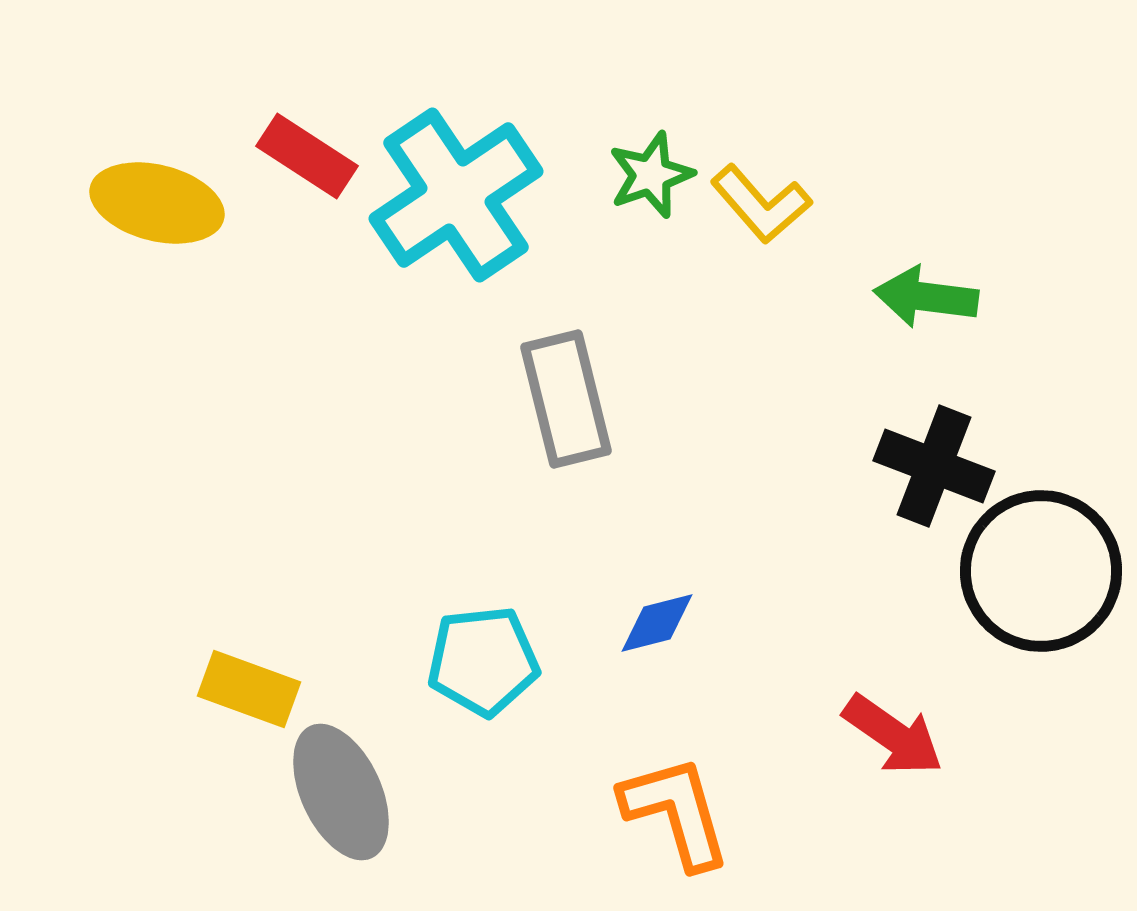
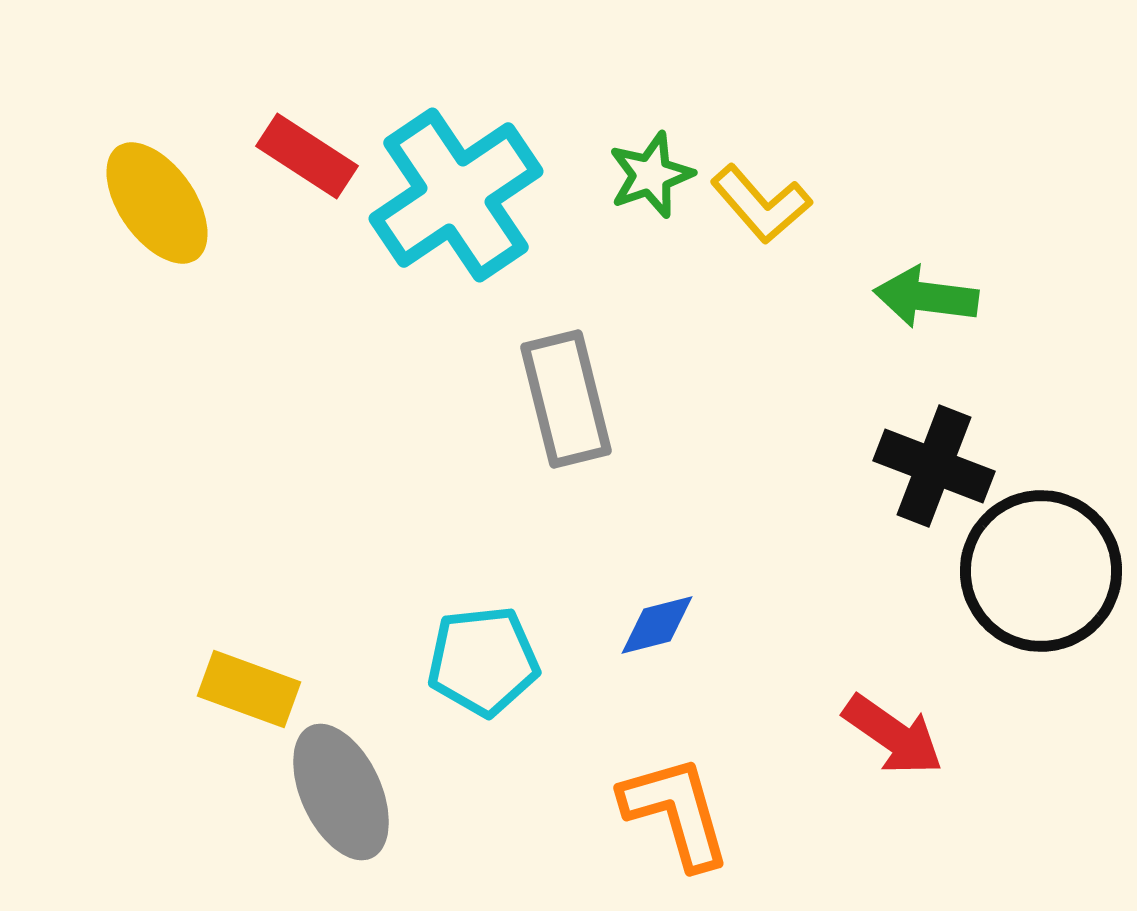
yellow ellipse: rotated 41 degrees clockwise
blue diamond: moved 2 px down
